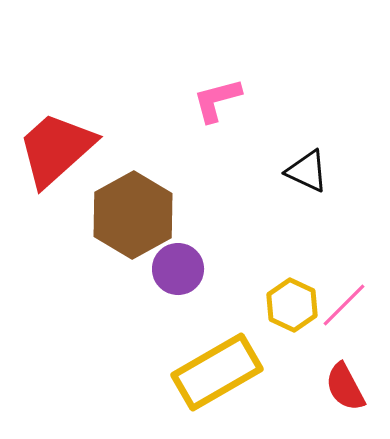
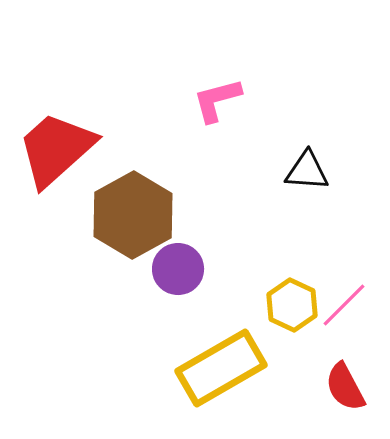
black triangle: rotated 21 degrees counterclockwise
yellow rectangle: moved 4 px right, 4 px up
